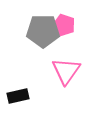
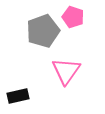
pink pentagon: moved 9 px right, 8 px up
gray pentagon: rotated 20 degrees counterclockwise
